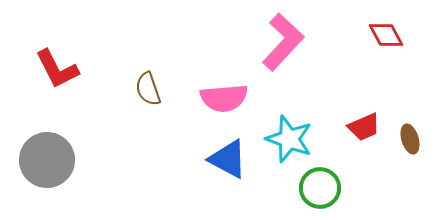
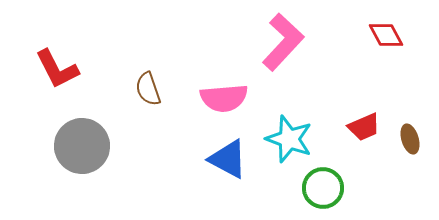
gray circle: moved 35 px right, 14 px up
green circle: moved 3 px right
